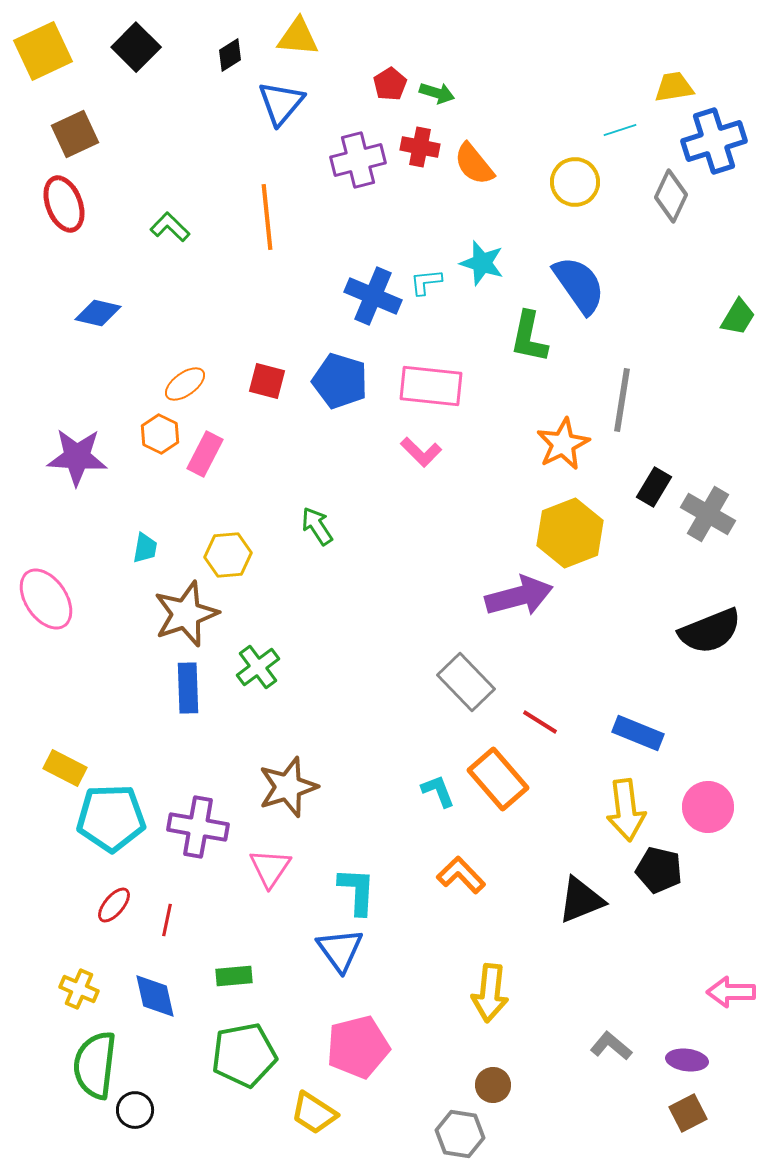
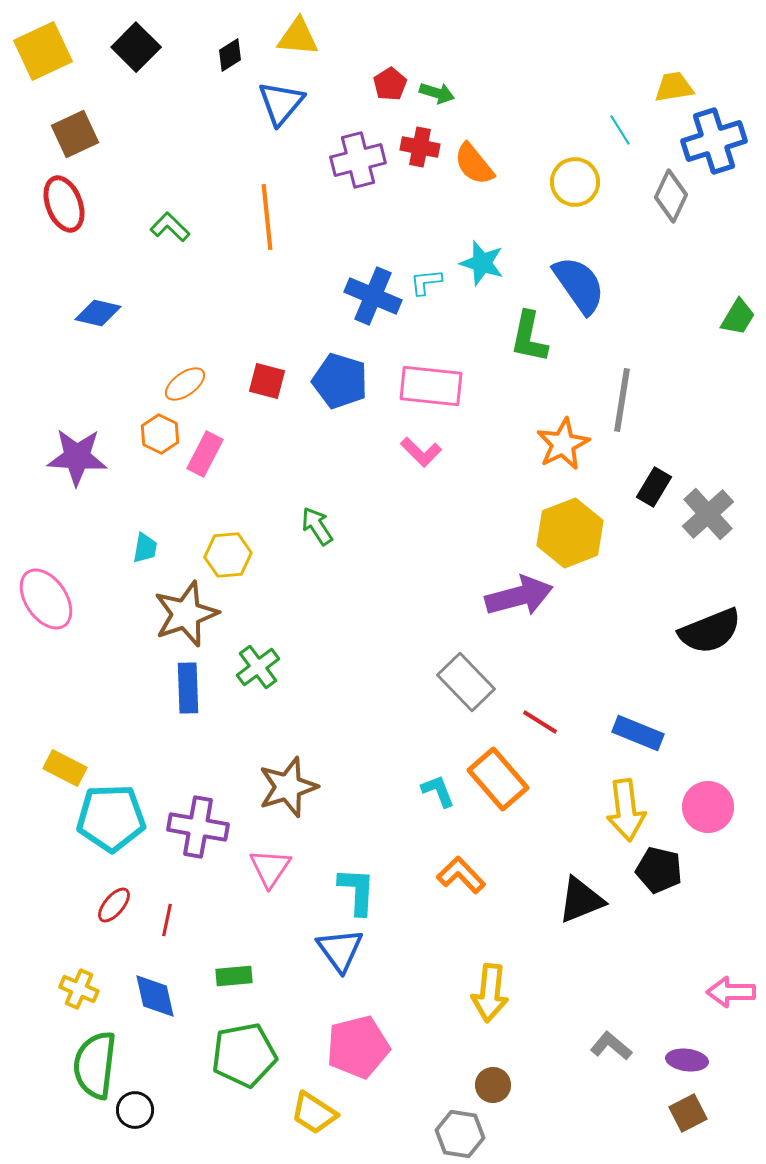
cyan line at (620, 130): rotated 76 degrees clockwise
gray cross at (708, 514): rotated 18 degrees clockwise
